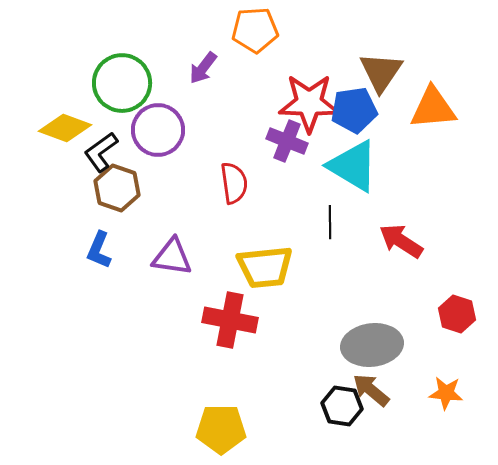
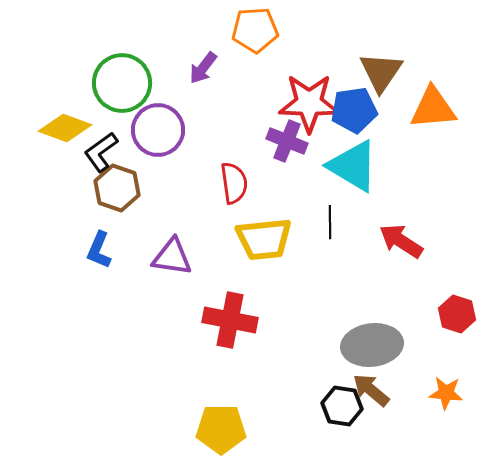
yellow trapezoid: moved 1 px left, 28 px up
